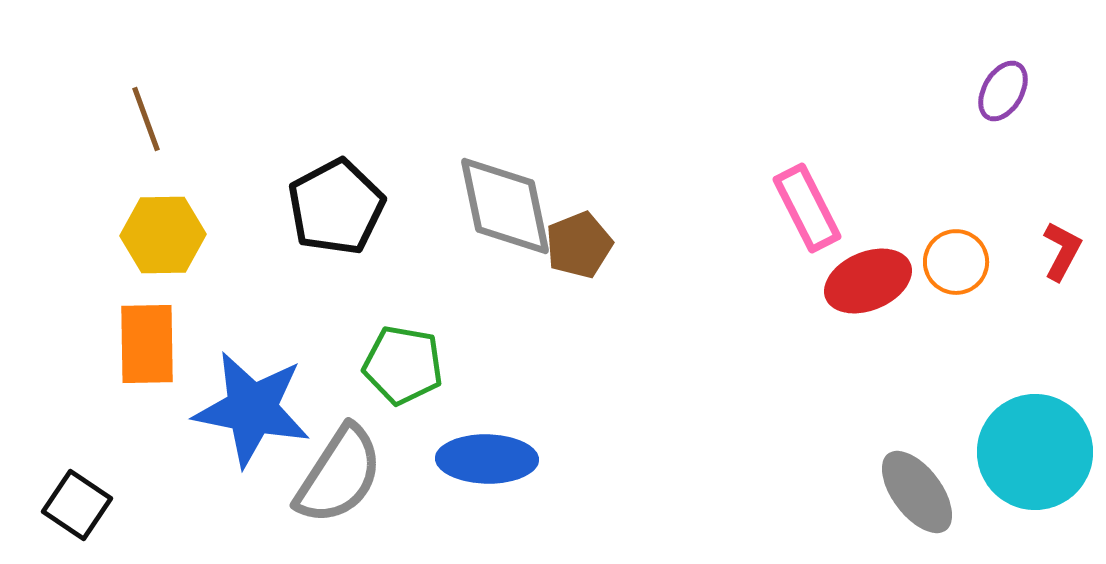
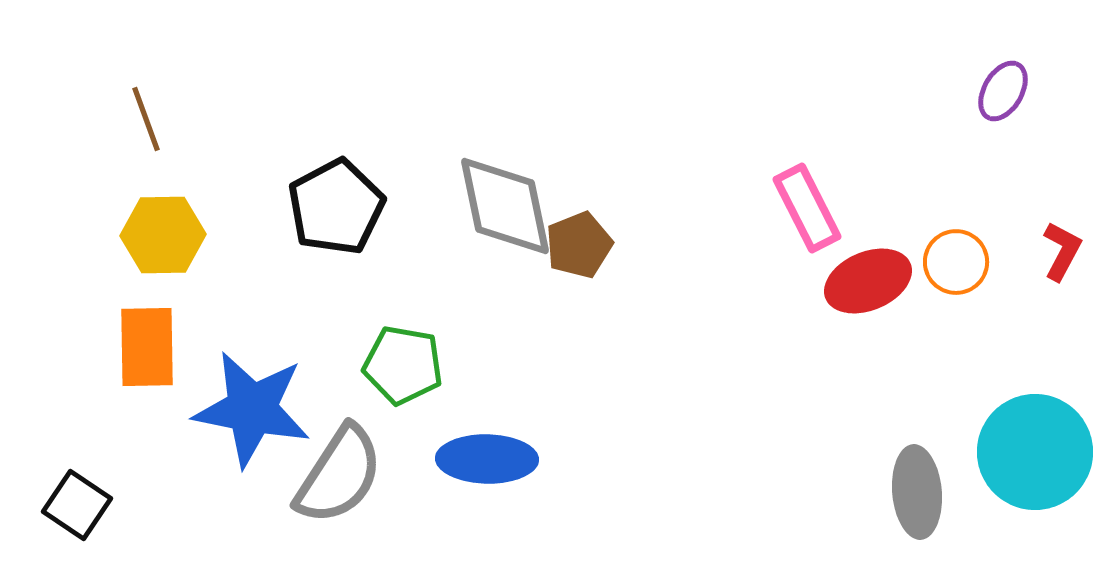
orange rectangle: moved 3 px down
gray ellipse: rotated 32 degrees clockwise
